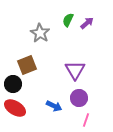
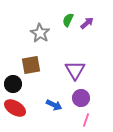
brown square: moved 4 px right; rotated 12 degrees clockwise
purple circle: moved 2 px right
blue arrow: moved 1 px up
